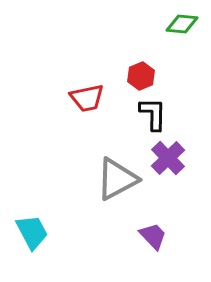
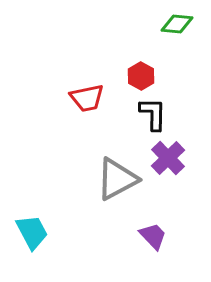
green diamond: moved 5 px left
red hexagon: rotated 8 degrees counterclockwise
